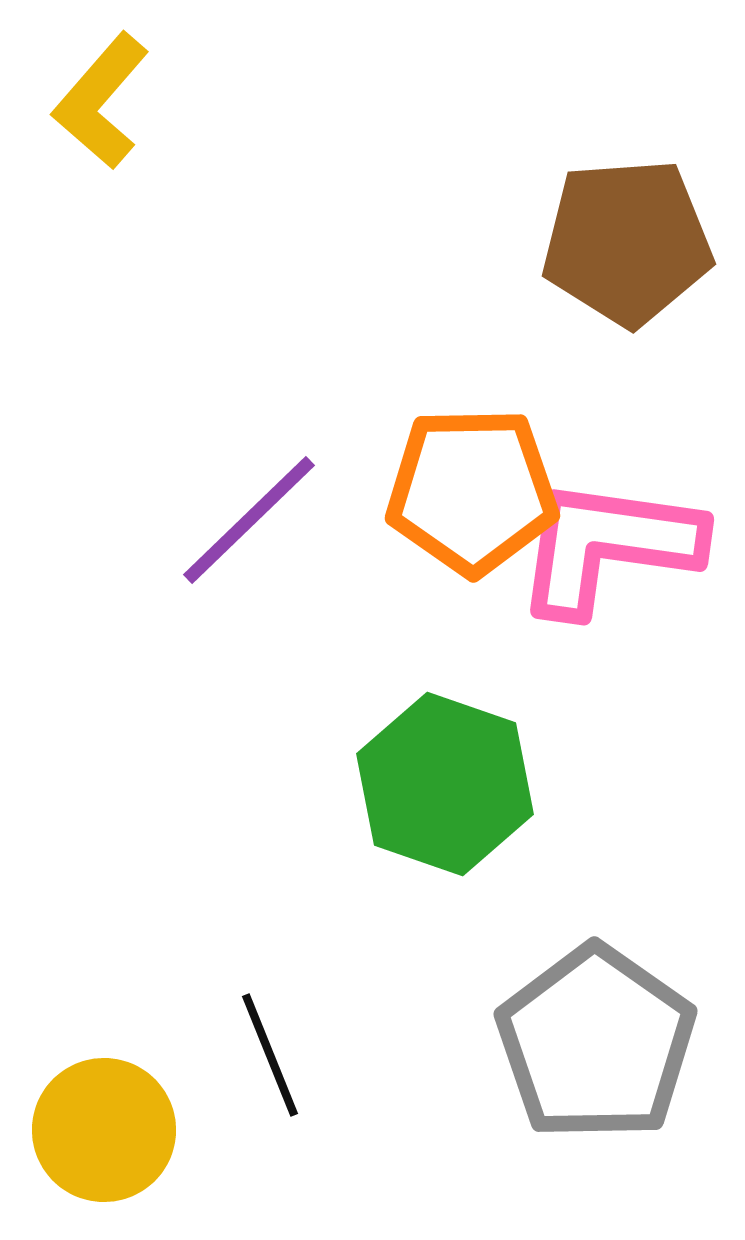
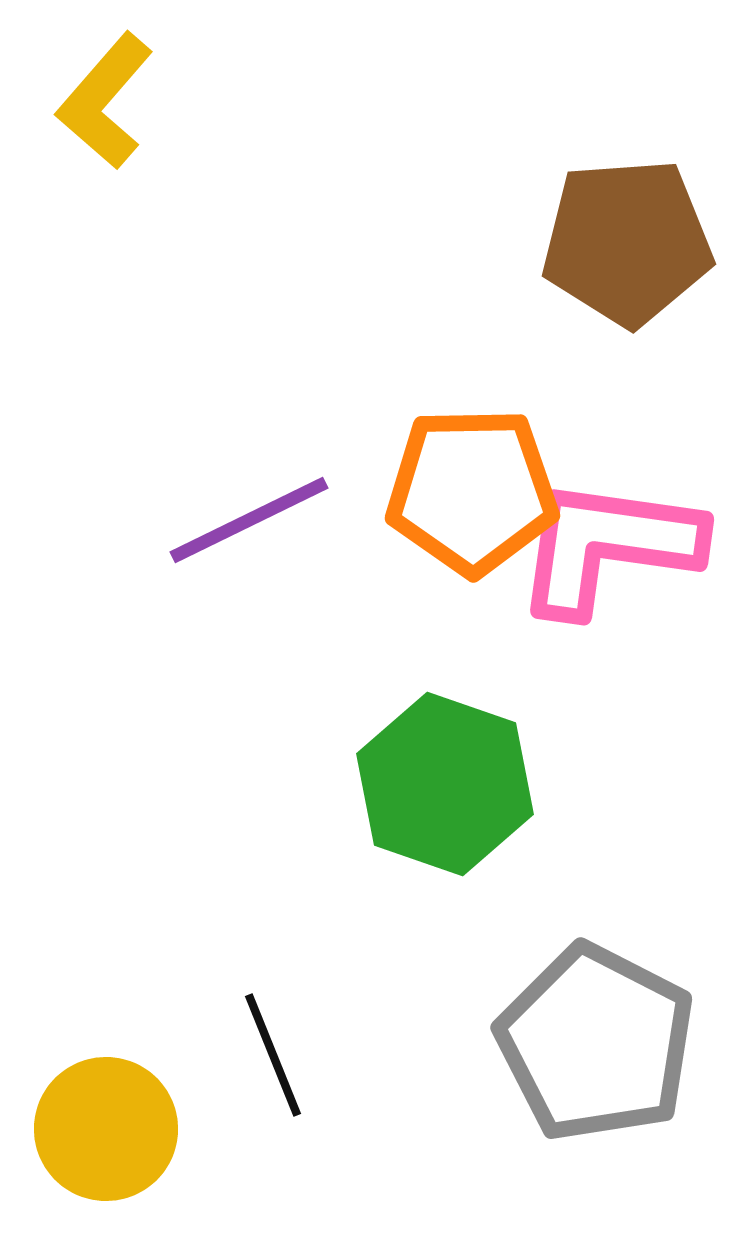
yellow L-shape: moved 4 px right
purple line: rotated 18 degrees clockwise
gray pentagon: rotated 8 degrees counterclockwise
black line: moved 3 px right
yellow circle: moved 2 px right, 1 px up
